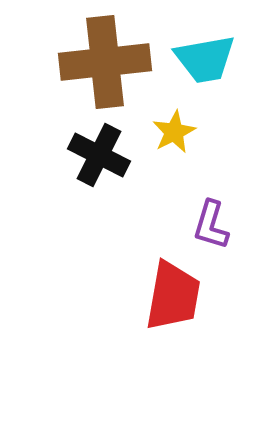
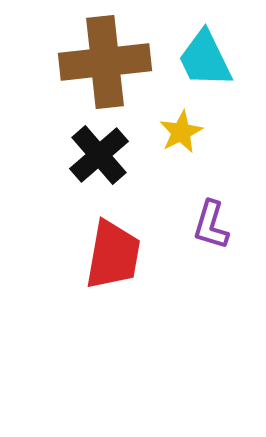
cyan trapezoid: rotated 74 degrees clockwise
yellow star: moved 7 px right
black cross: rotated 22 degrees clockwise
red trapezoid: moved 60 px left, 41 px up
